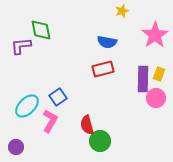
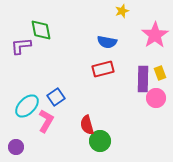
yellow rectangle: moved 1 px right, 1 px up; rotated 40 degrees counterclockwise
blue square: moved 2 px left
pink L-shape: moved 4 px left
